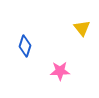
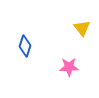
pink star: moved 9 px right, 4 px up
